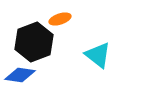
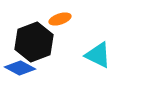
cyan triangle: rotated 12 degrees counterclockwise
blue diamond: moved 7 px up; rotated 20 degrees clockwise
